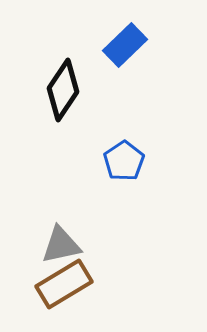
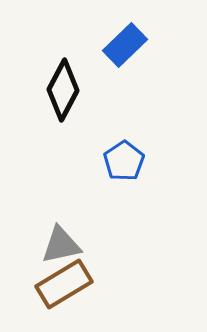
black diamond: rotated 6 degrees counterclockwise
